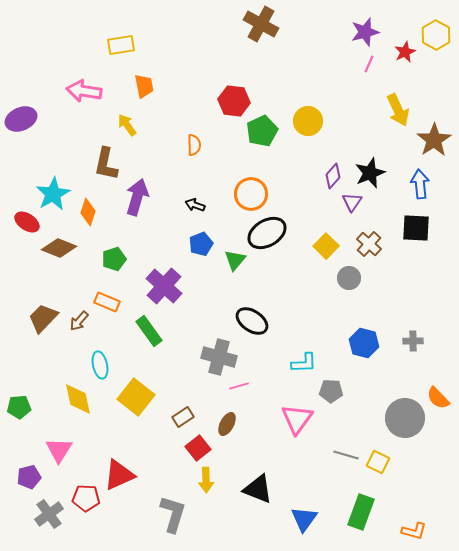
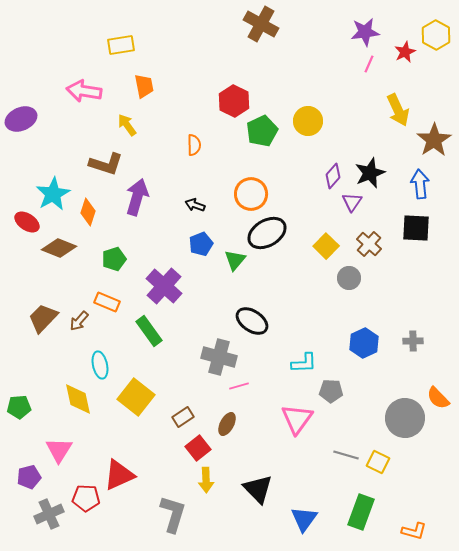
purple star at (365, 32): rotated 8 degrees clockwise
red hexagon at (234, 101): rotated 20 degrees clockwise
brown L-shape at (106, 164): rotated 84 degrees counterclockwise
blue hexagon at (364, 343): rotated 20 degrees clockwise
black triangle at (258, 489): rotated 24 degrees clockwise
gray cross at (49, 514): rotated 12 degrees clockwise
